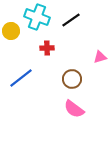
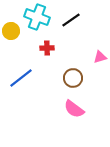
brown circle: moved 1 px right, 1 px up
